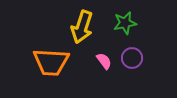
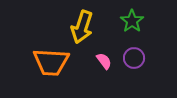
green star: moved 7 px right, 2 px up; rotated 25 degrees counterclockwise
purple circle: moved 2 px right
